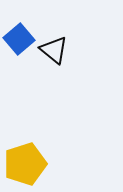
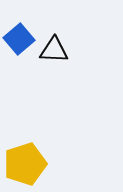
black triangle: rotated 36 degrees counterclockwise
